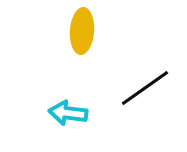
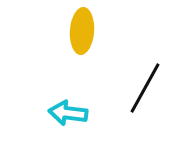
black line: rotated 26 degrees counterclockwise
